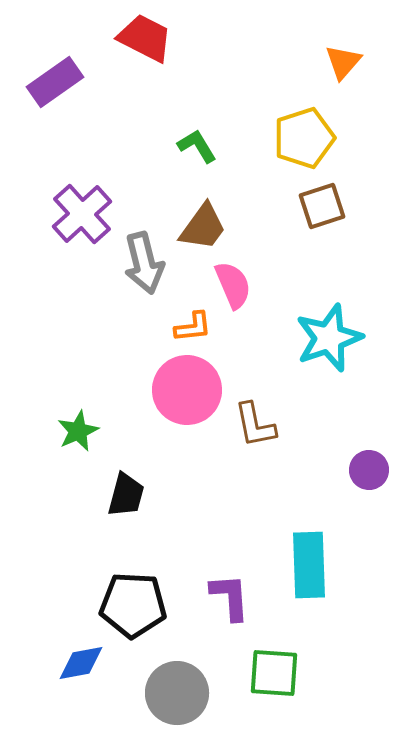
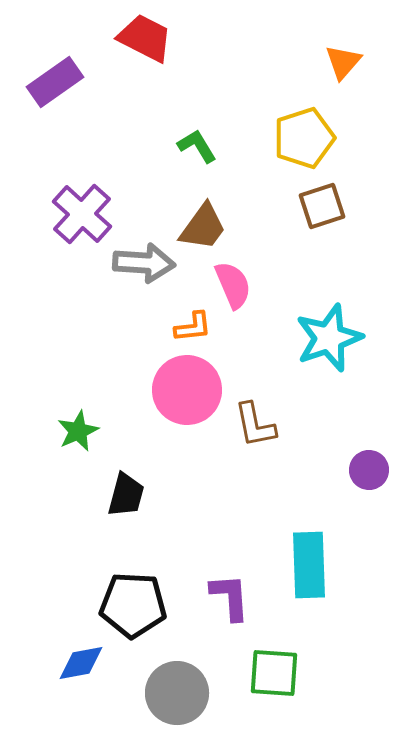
purple cross: rotated 6 degrees counterclockwise
gray arrow: rotated 72 degrees counterclockwise
